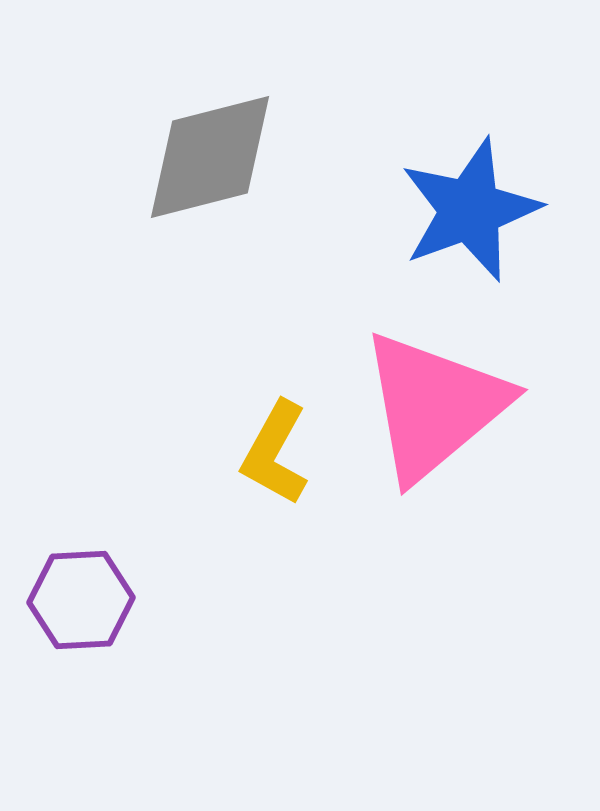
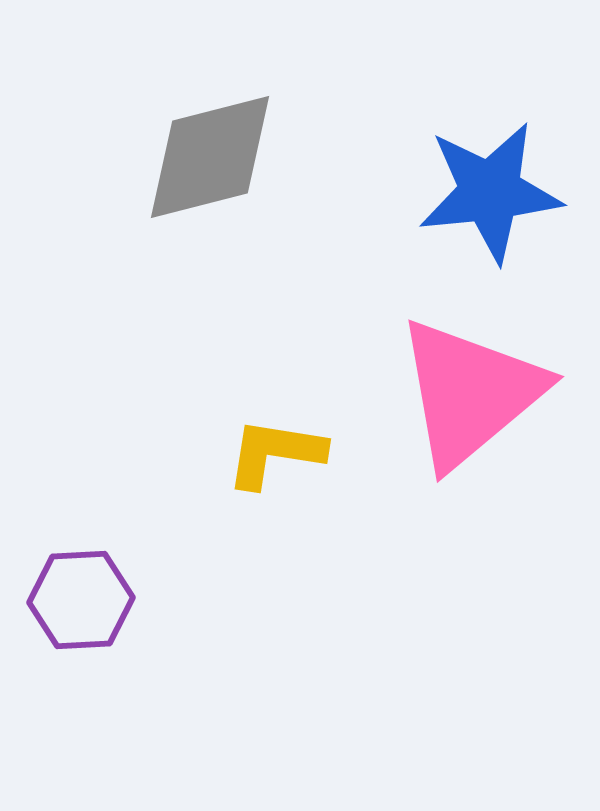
blue star: moved 20 px right, 18 px up; rotated 14 degrees clockwise
pink triangle: moved 36 px right, 13 px up
yellow L-shape: rotated 70 degrees clockwise
